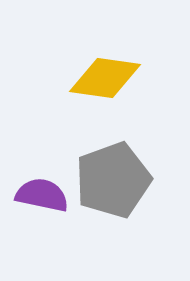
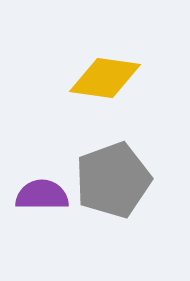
purple semicircle: rotated 12 degrees counterclockwise
